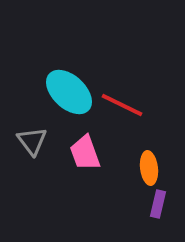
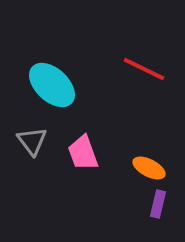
cyan ellipse: moved 17 px left, 7 px up
red line: moved 22 px right, 36 px up
pink trapezoid: moved 2 px left
orange ellipse: rotated 56 degrees counterclockwise
